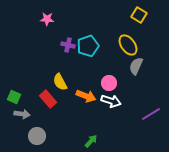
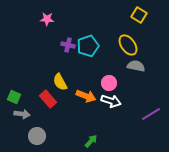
gray semicircle: rotated 78 degrees clockwise
